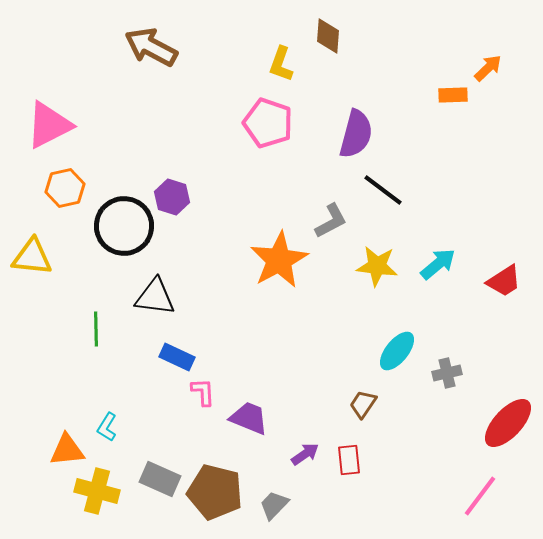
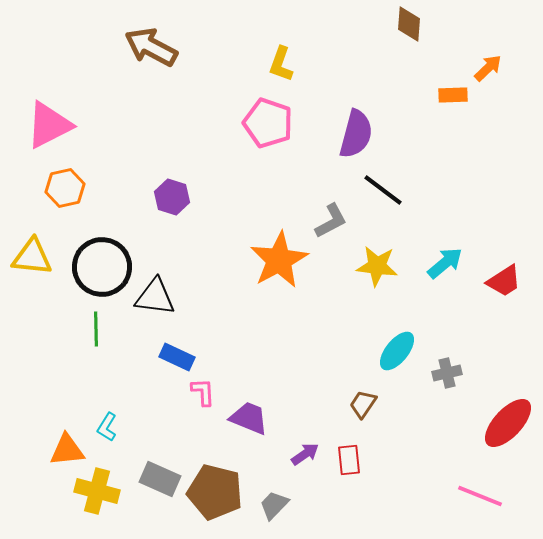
brown diamond: moved 81 px right, 12 px up
black circle: moved 22 px left, 41 px down
cyan arrow: moved 7 px right, 1 px up
pink line: rotated 75 degrees clockwise
